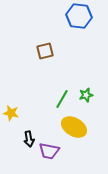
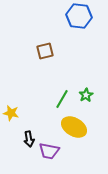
green star: rotated 16 degrees counterclockwise
